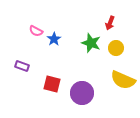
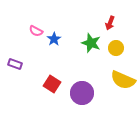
purple rectangle: moved 7 px left, 2 px up
red square: rotated 18 degrees clockwise
